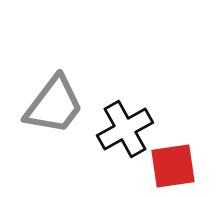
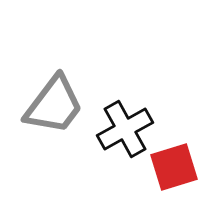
red square: moved 1 px right, 1 px down; rotated 9 degrees counterclockwise
